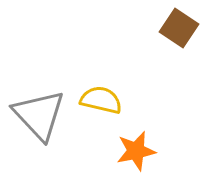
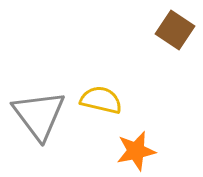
brown square: moved 4 px left, 2 px down
gray triangle: rotated 6 degrees clockwise
